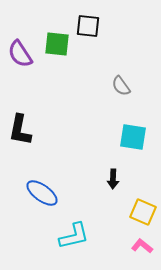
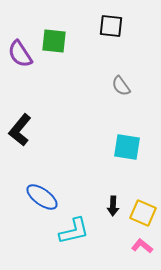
black square: moved 23 px right
green square: moved 3 px left, 3 px up
black L-shape: rotated 28 degrees clockwise
cyan square: moved 6 px left, 10 px down
black arrow: moved 27 px down
blue ellipse: moved 4 px down
yellow square: moved 1 px down
cyan L-shape: moved 5 px up
